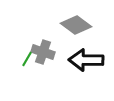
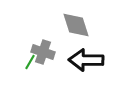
gray diamond: rotated 36 degrees clockwise
green line: moved 3 px right, 3 px down
